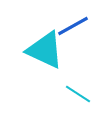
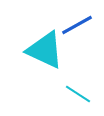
blue line: moved 4 px right, 1 px up
